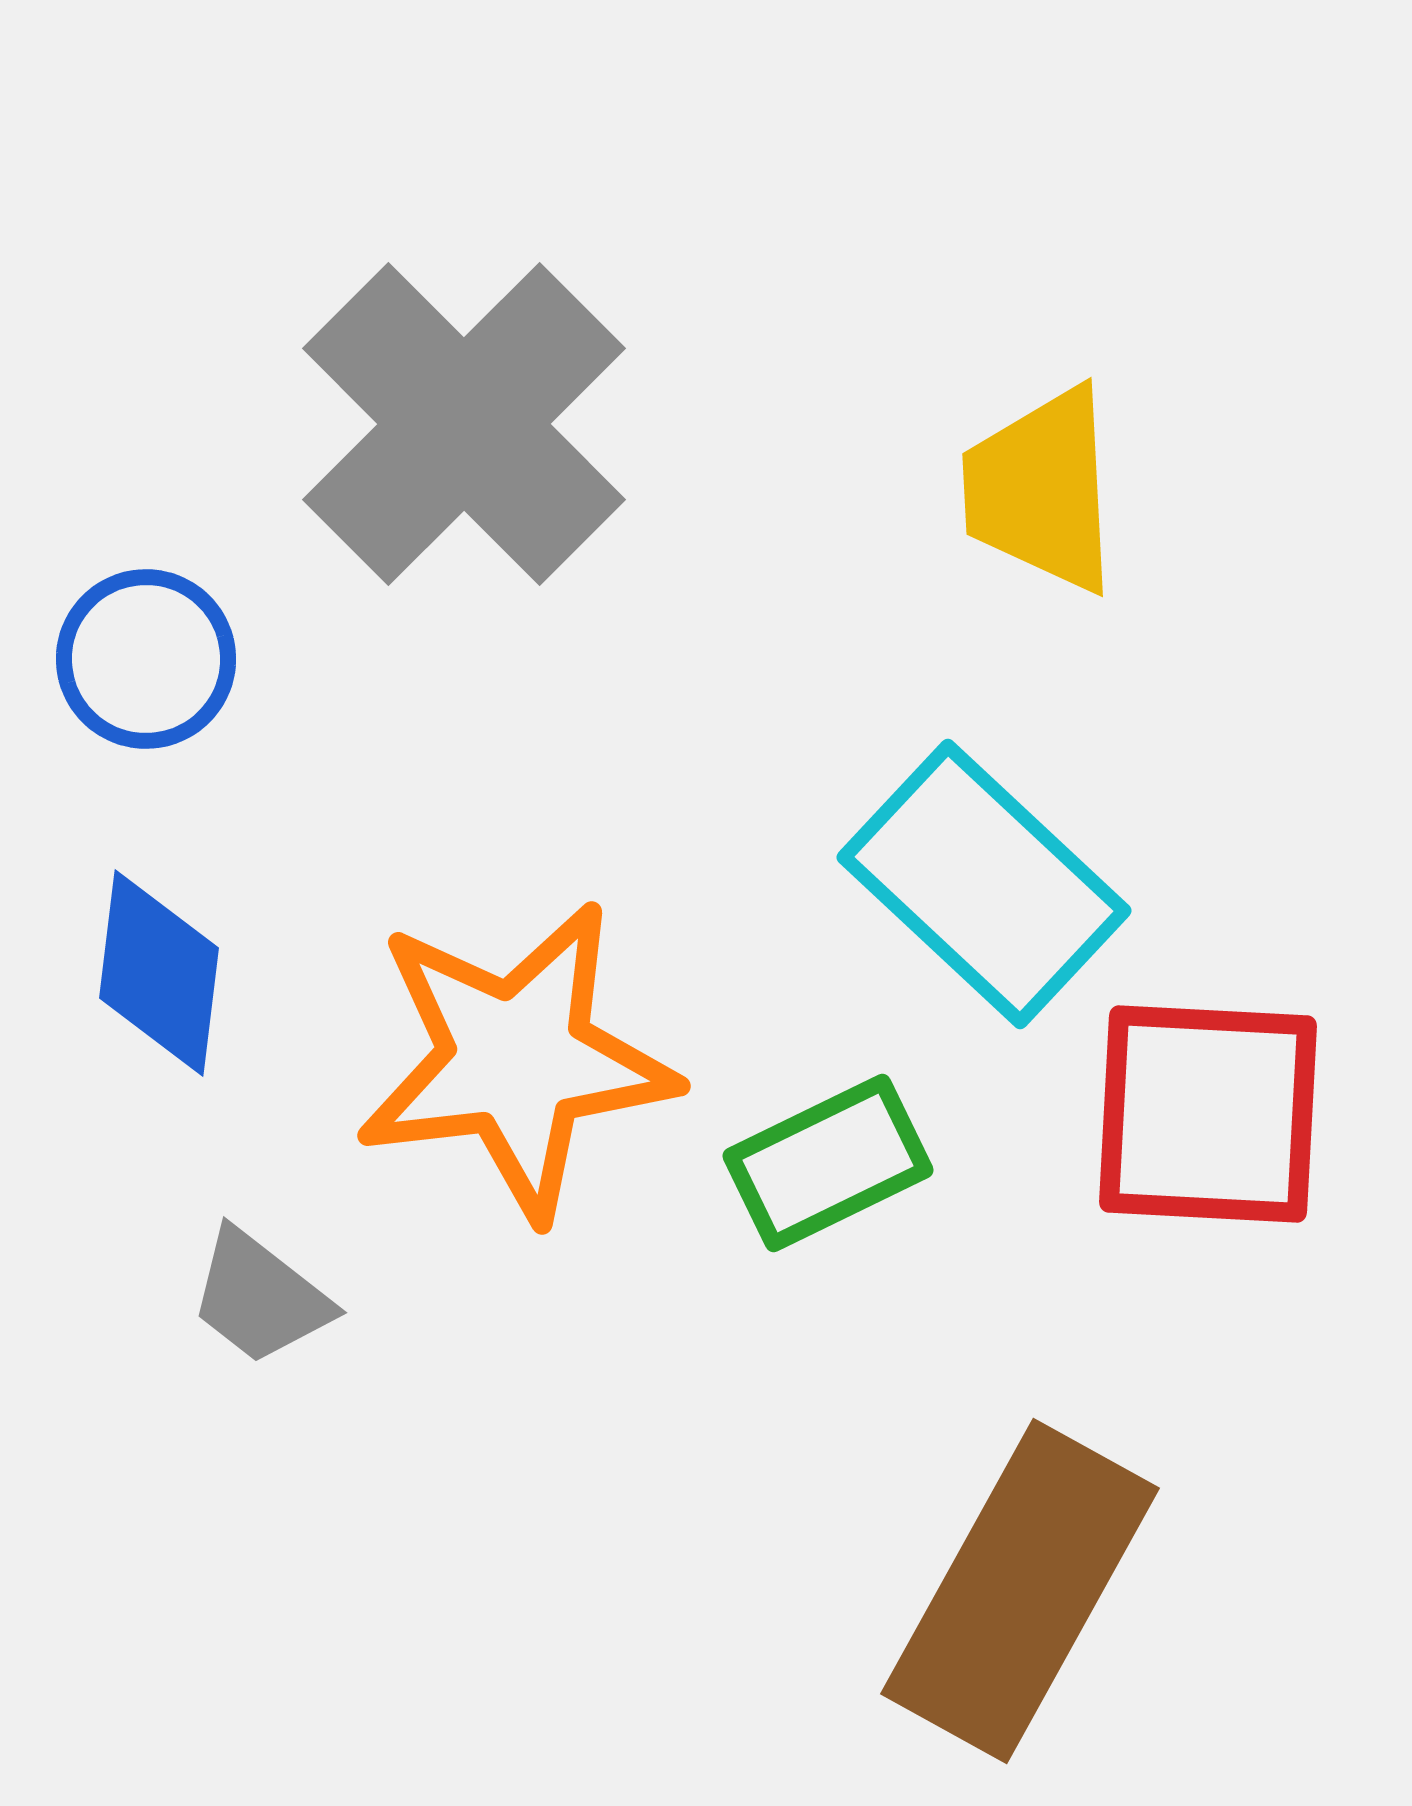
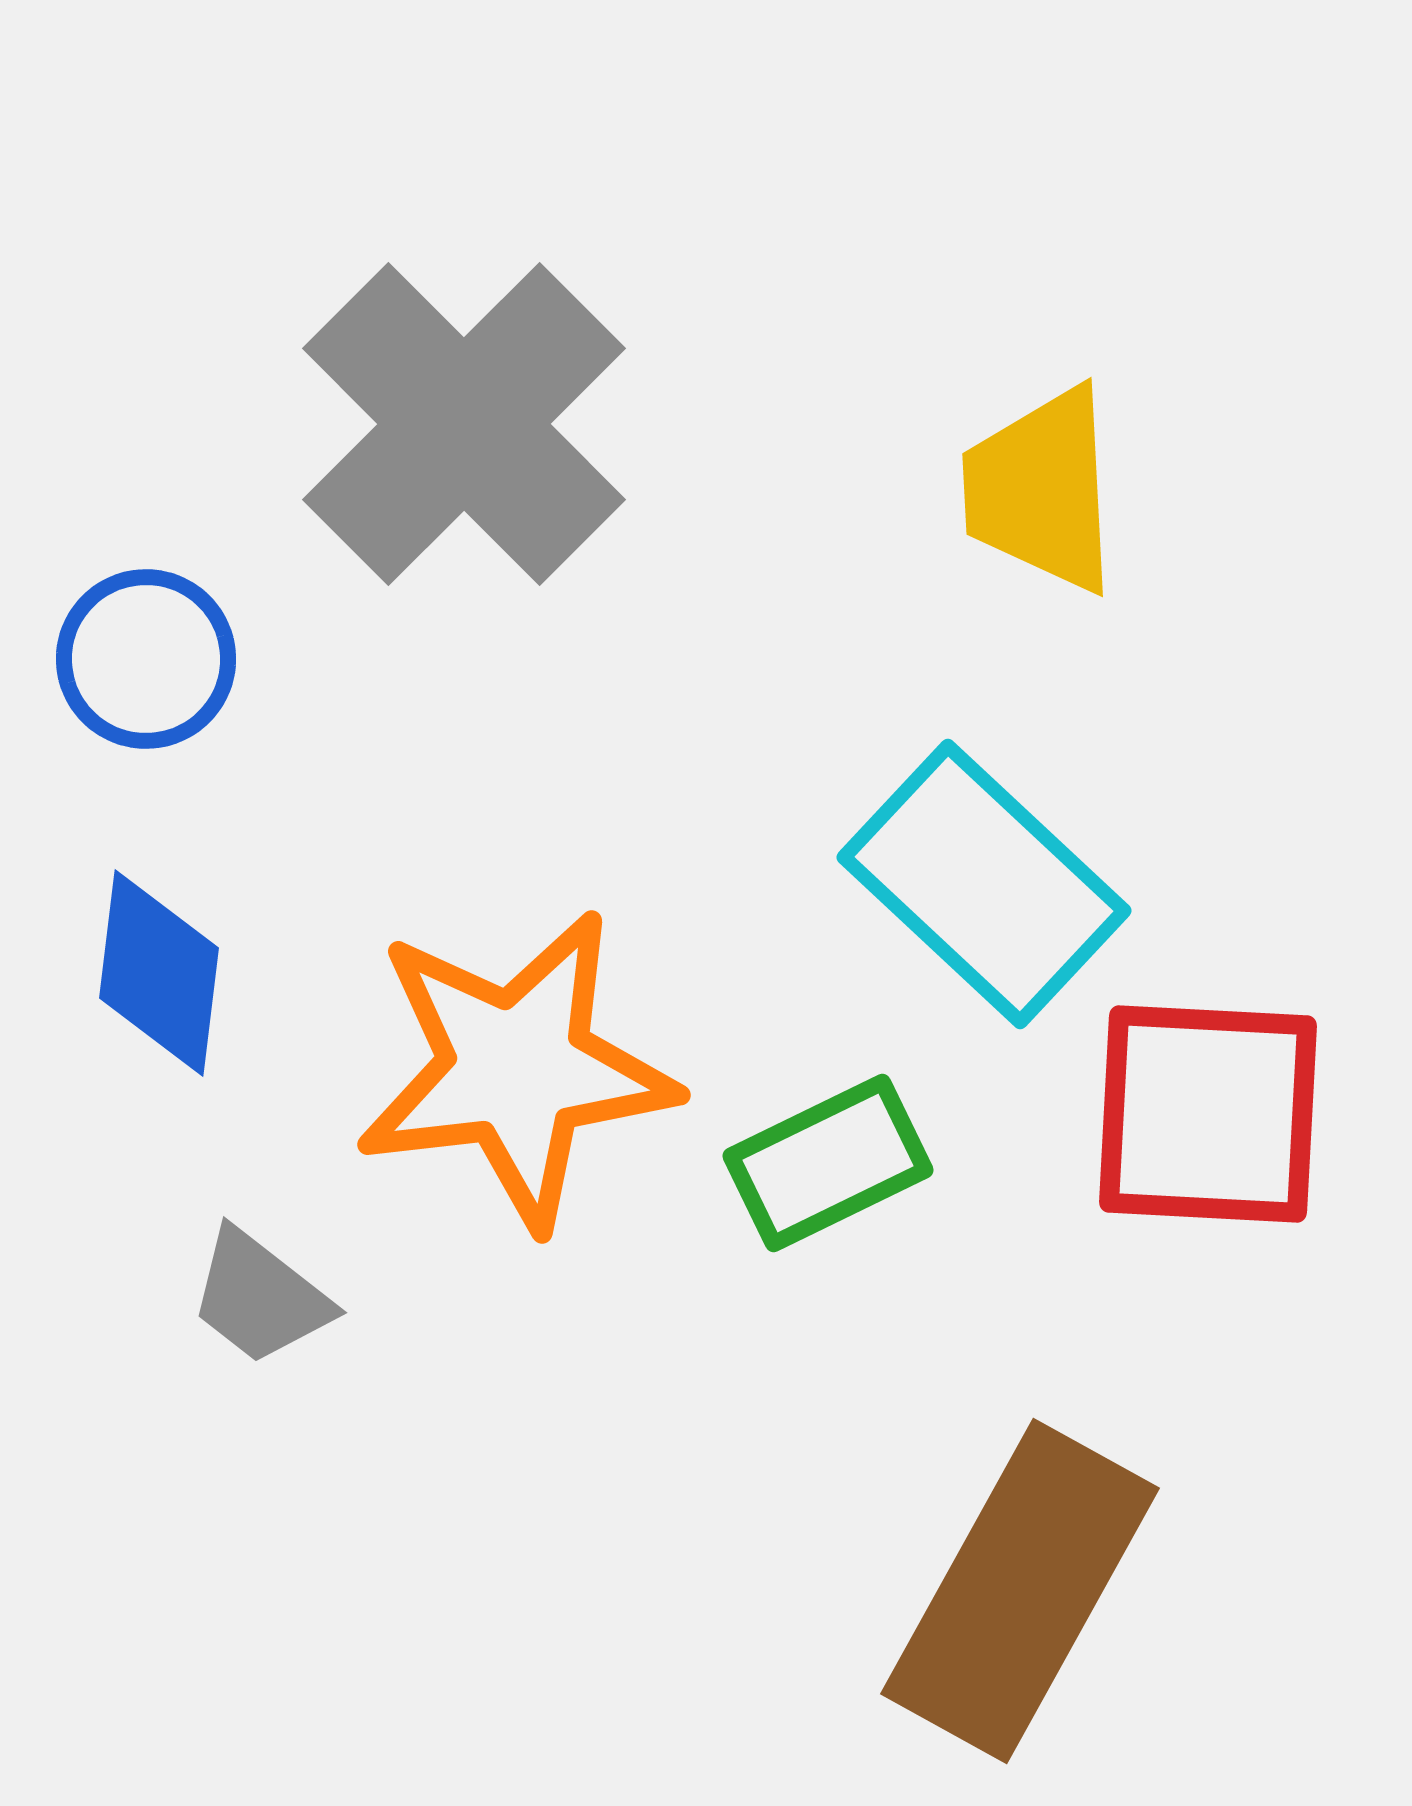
orange star: moved 9 px down
